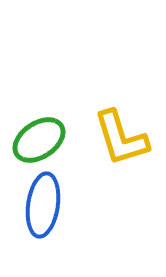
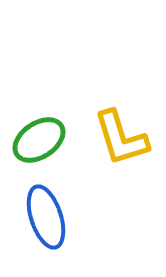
blue ellipse: moved 3 px right, 12 px down; rotated 26 degrees counterclockwise
